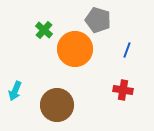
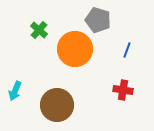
green cross: moved 5 px left
